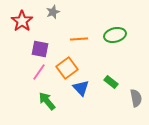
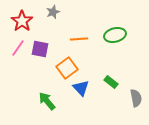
pink line: moved 21 px left, 24 px up
